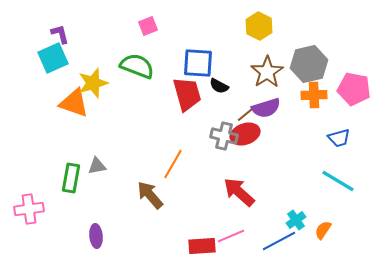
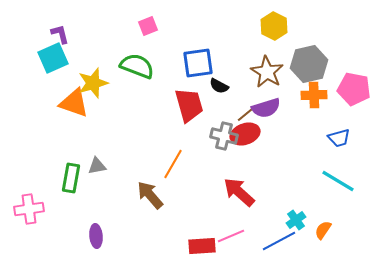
yellow hexagon: moved 15 px right
blue square: rotated 12 degrees counterclockwise
brown star: rotated 8 degrees counterclockwise
red trapezoid: moved 2 px right, 11 px down
